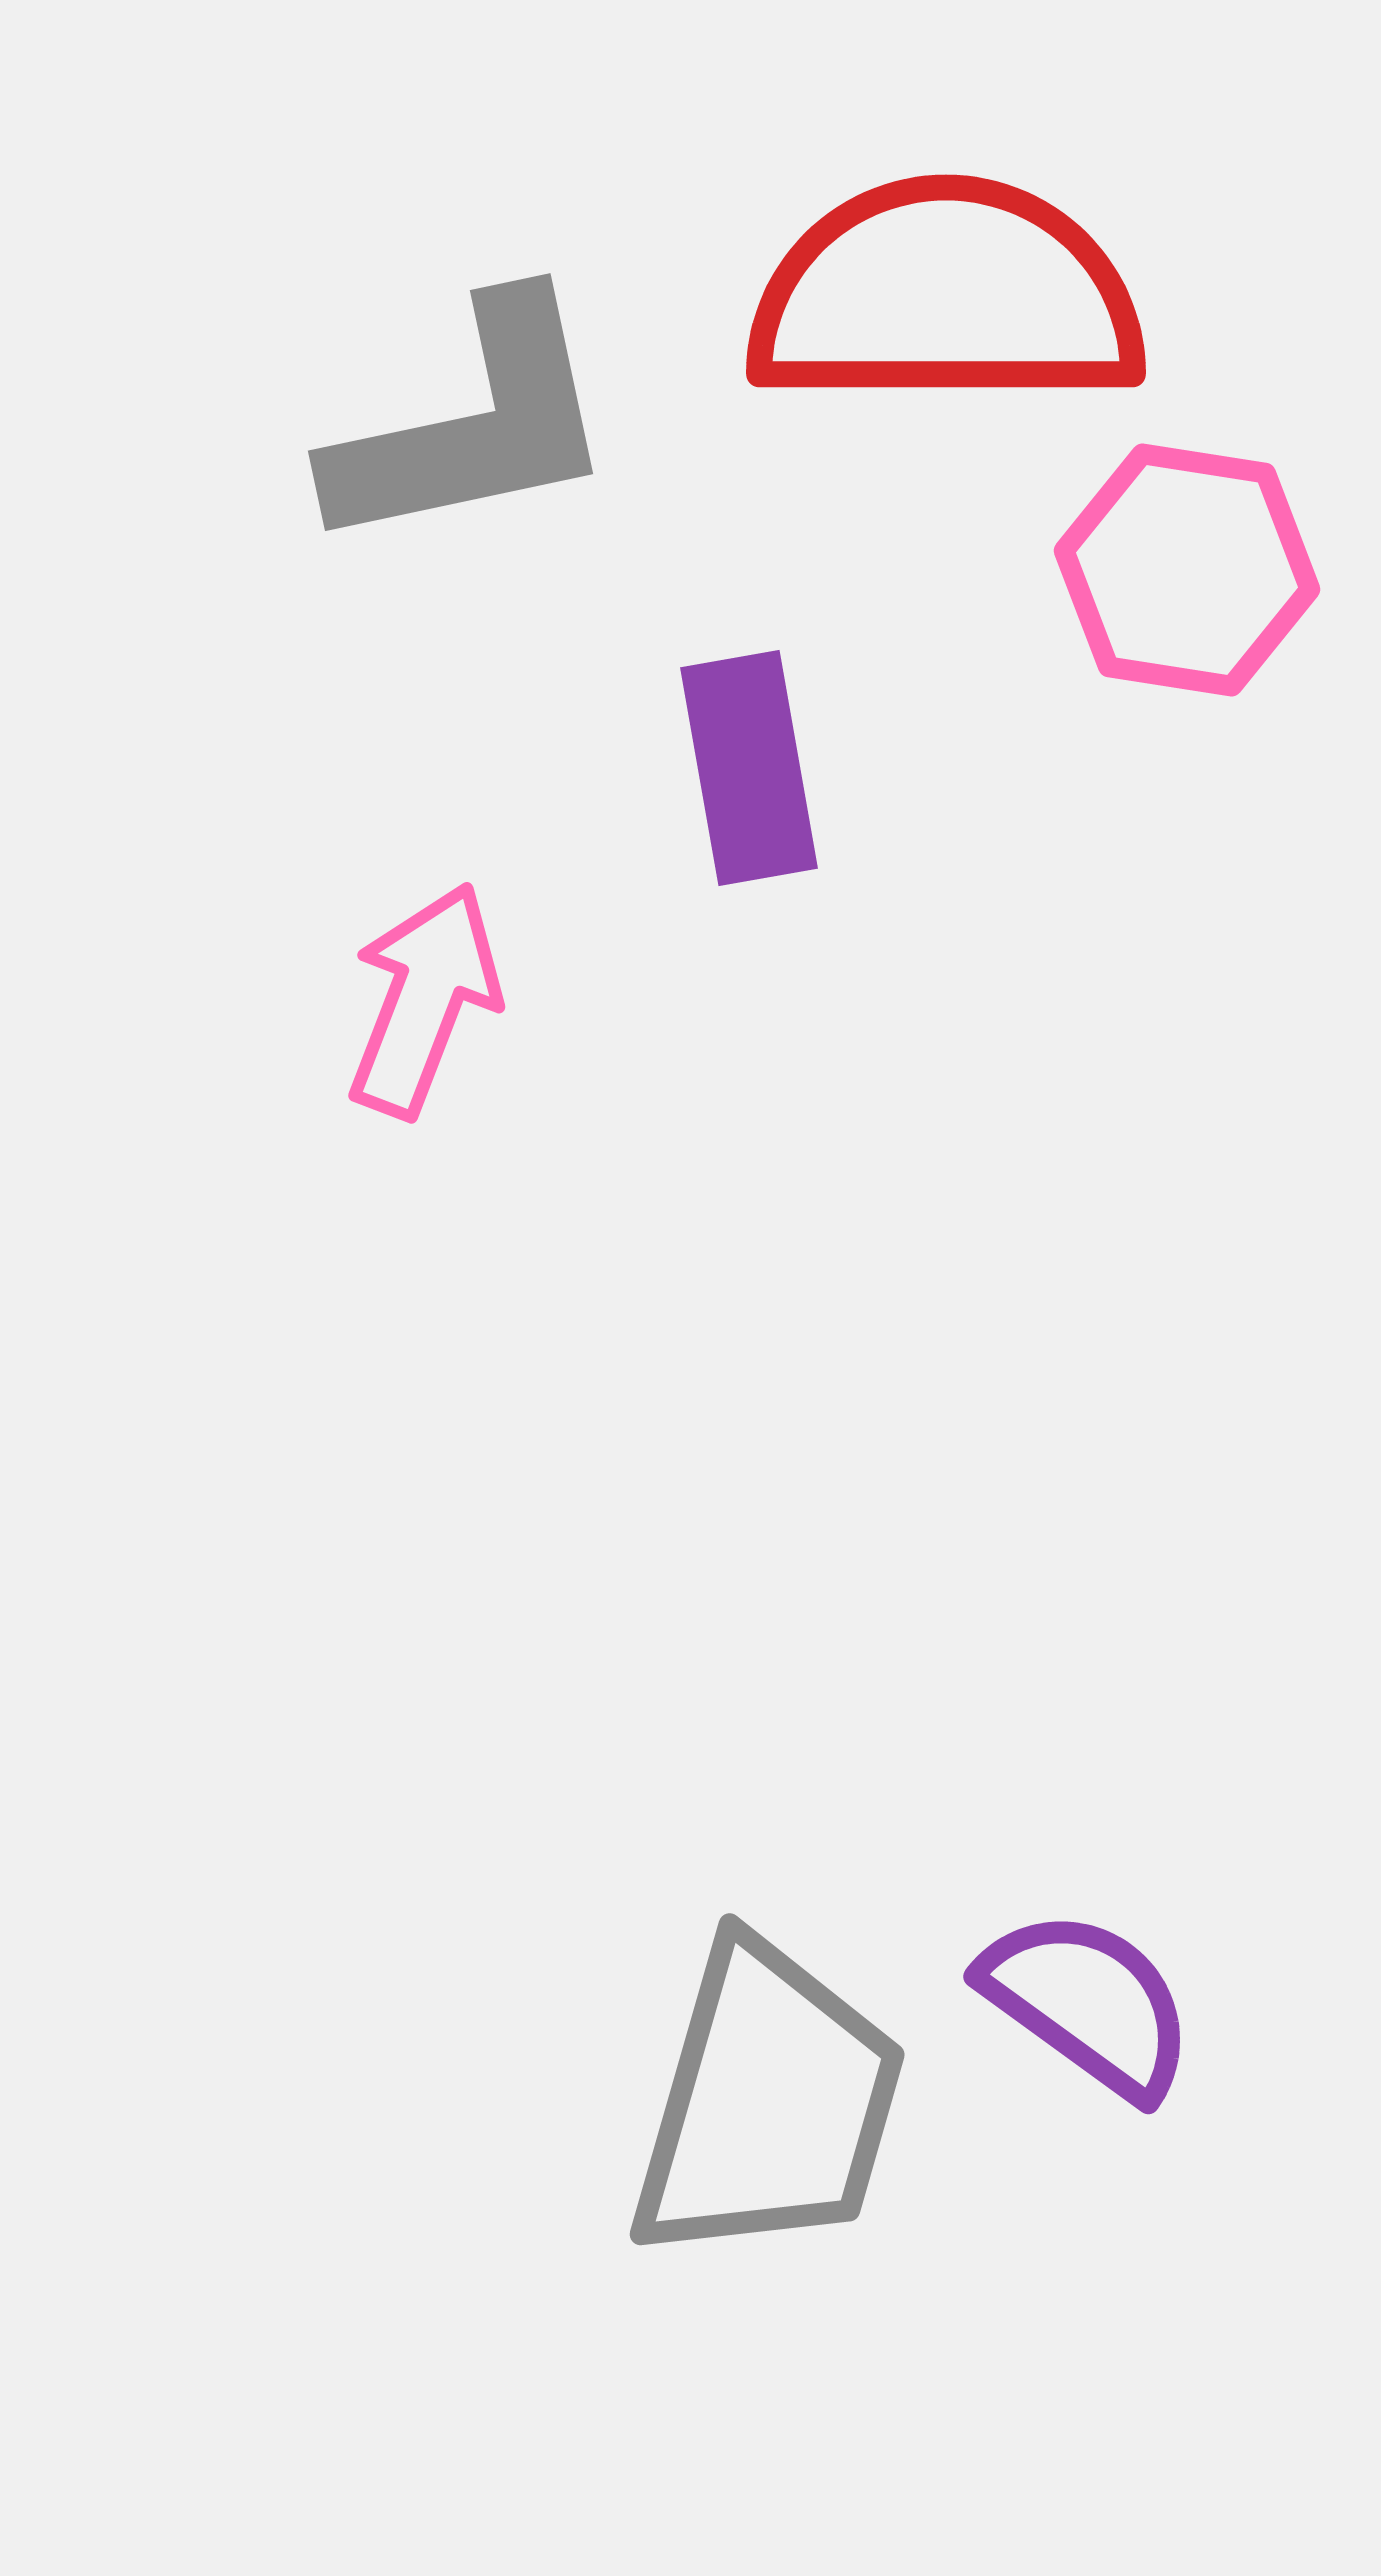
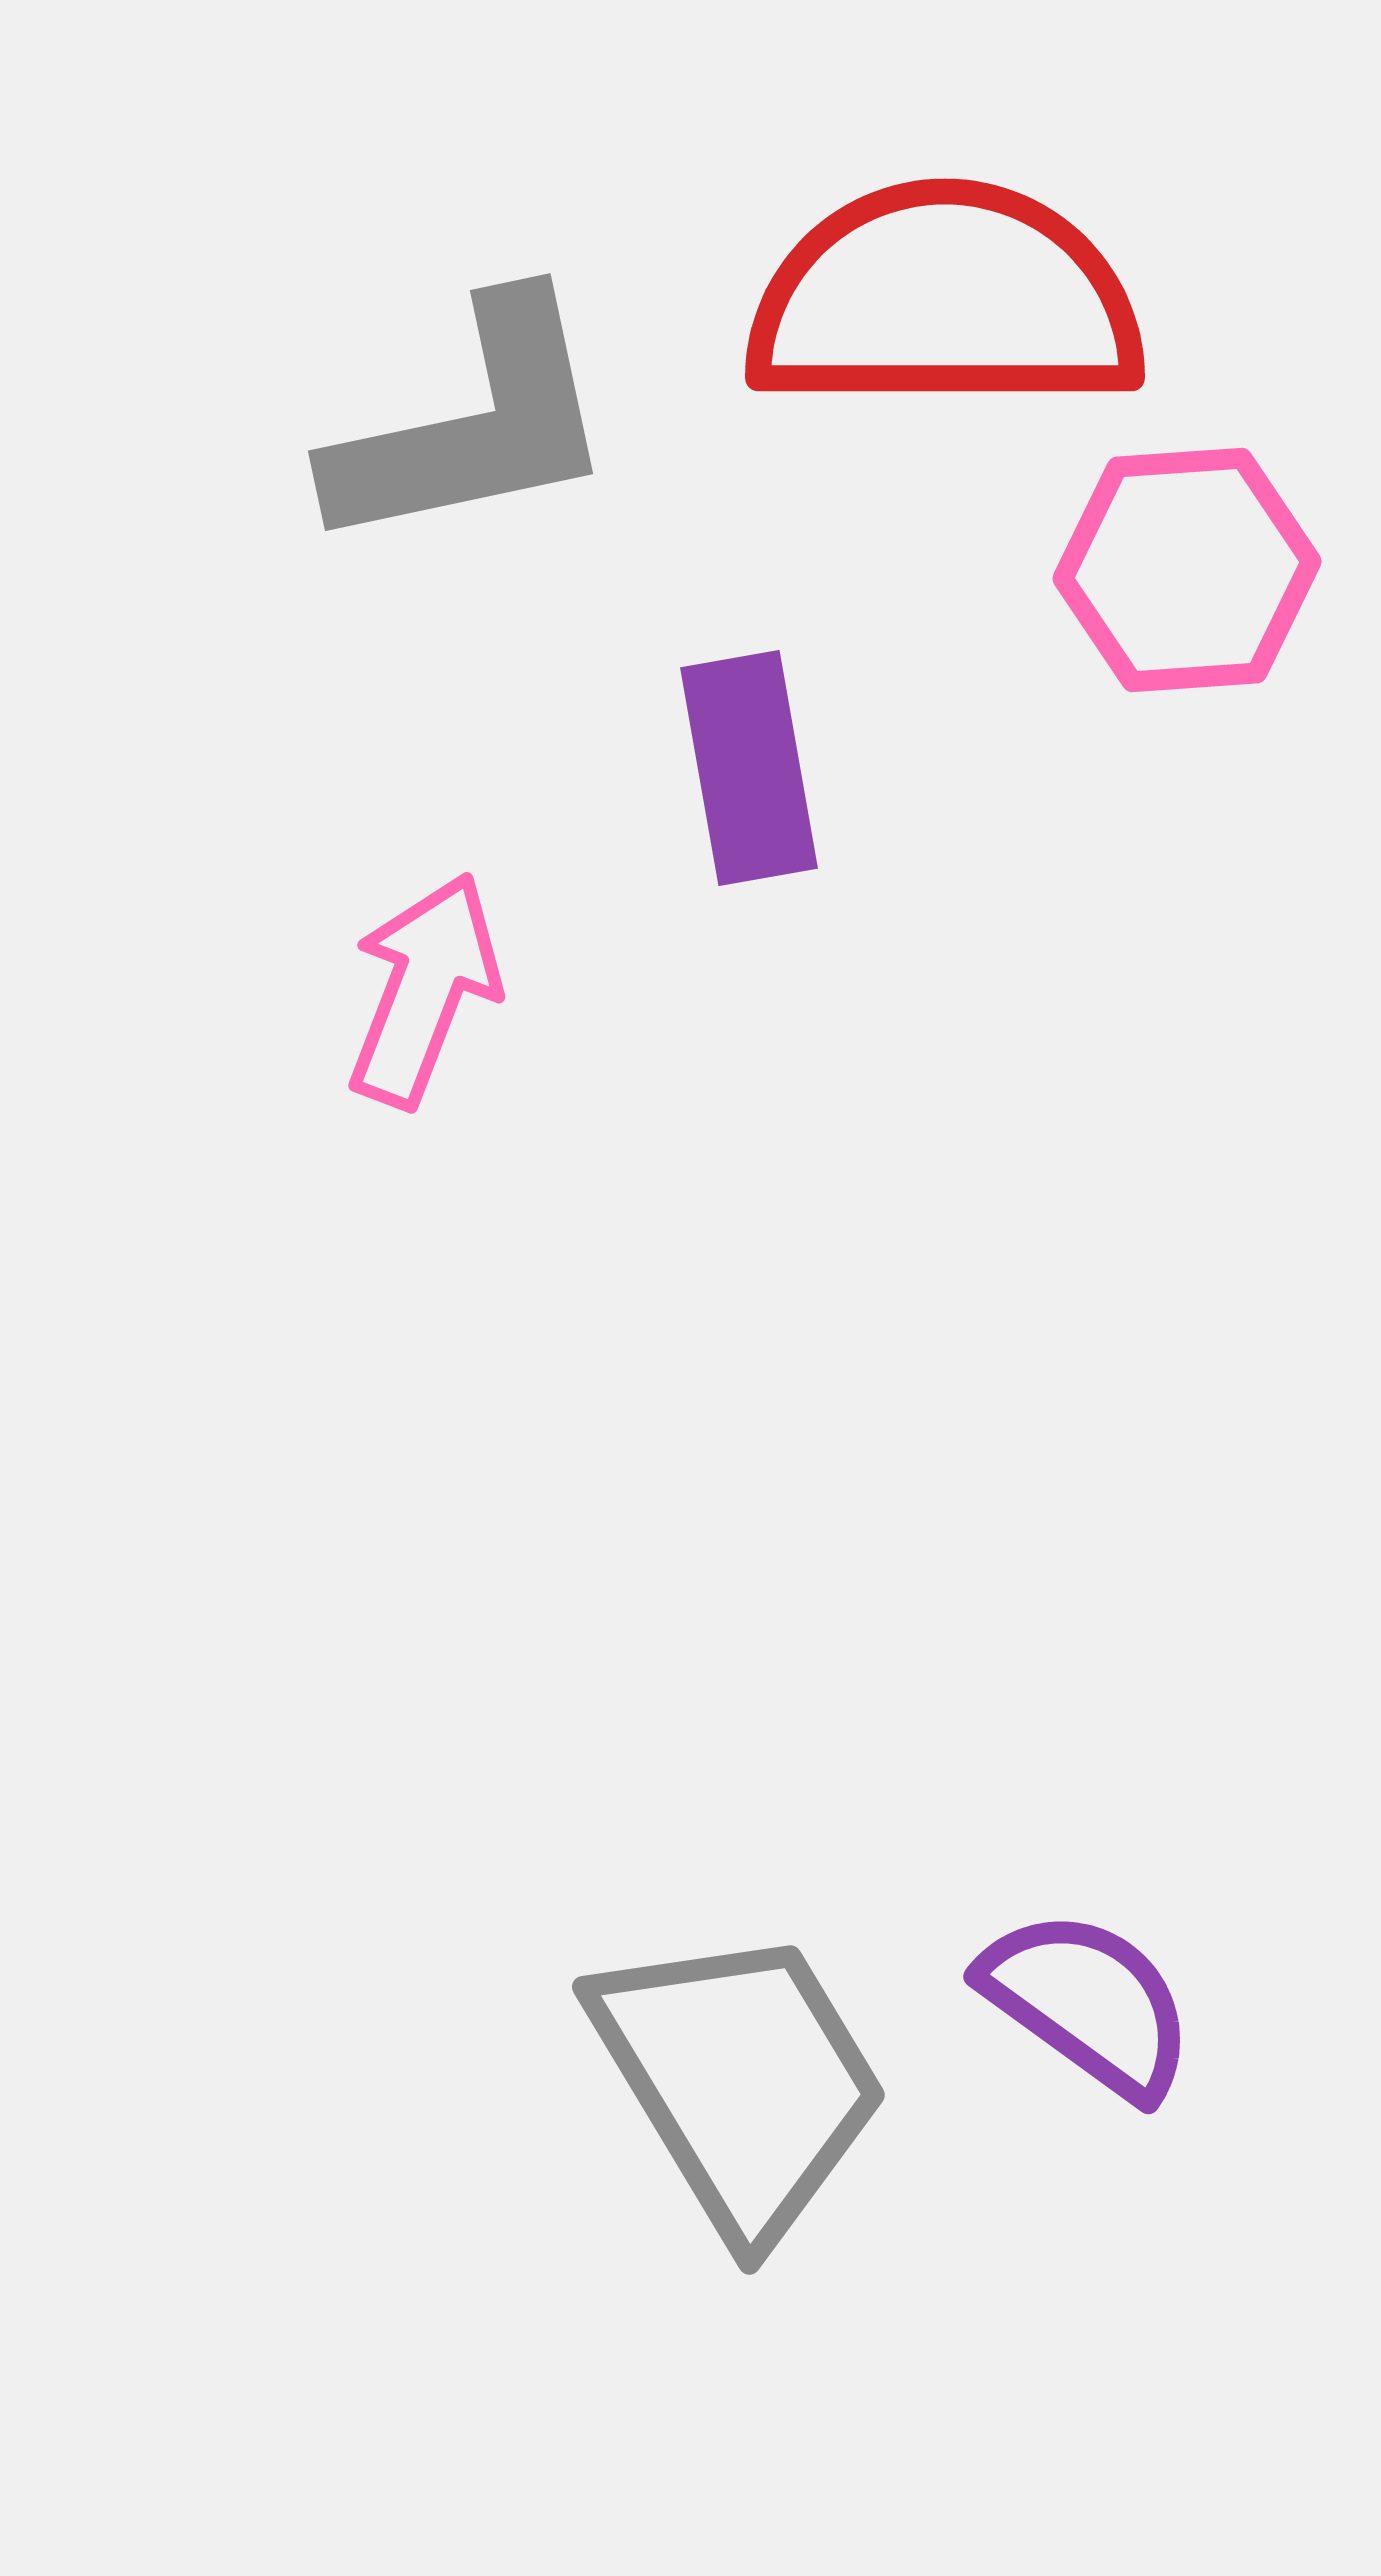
red semicircle: moved 1 px left, 4 px down
pink hexagon: rotated 13 degrees counterclockwise
pink arrow: moved 10 px up
gray trapezoid: moved 28 px left, 22 px up; rotated 47 degrees counterclockwise
